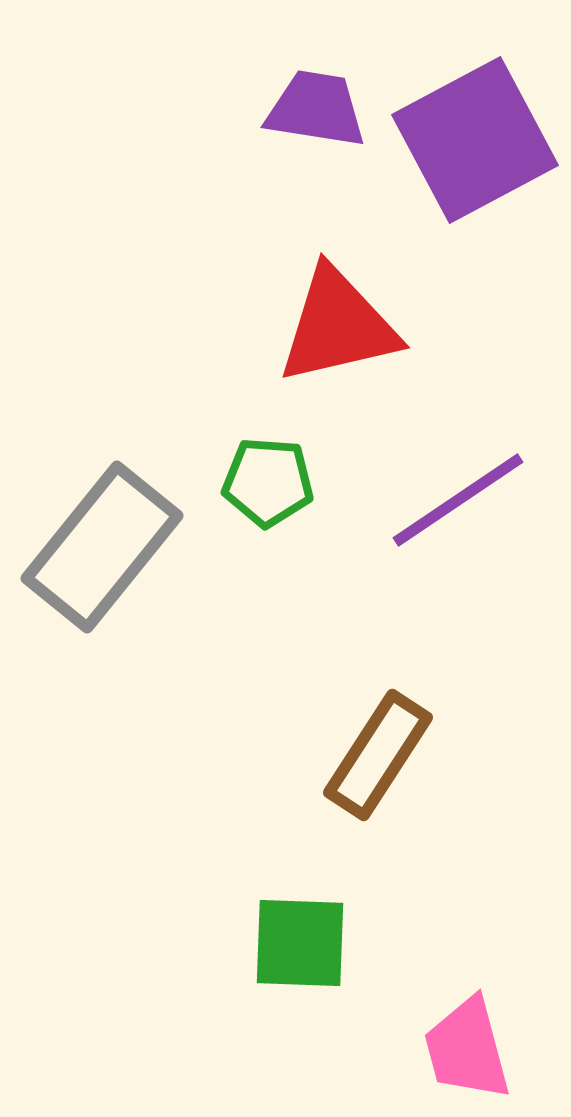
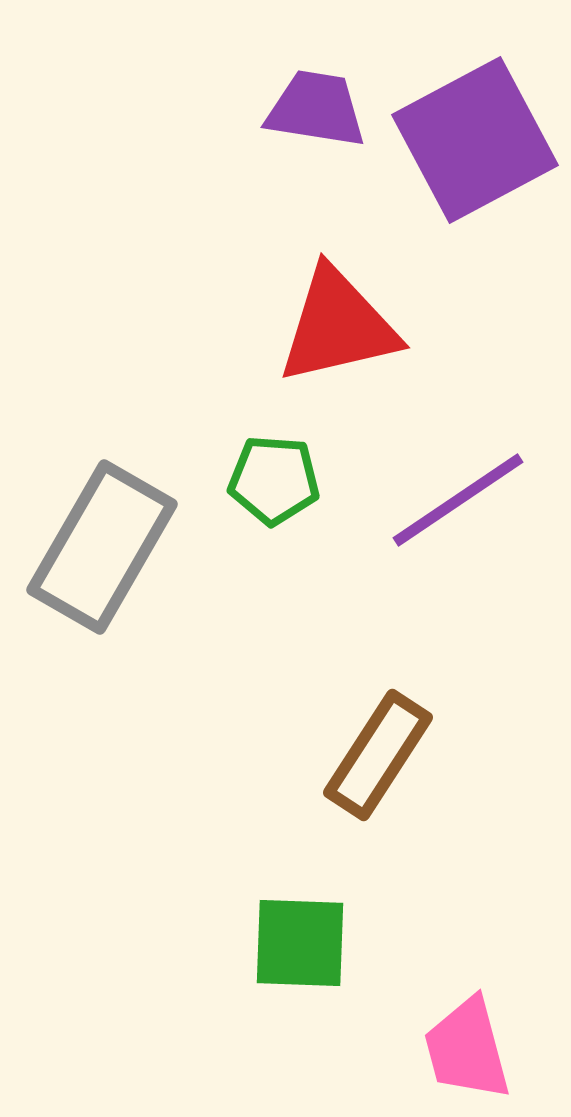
green pentagon: moved 6 px right, 2 px up
gray rectangle: rotated 9 degrees counterclockwise
